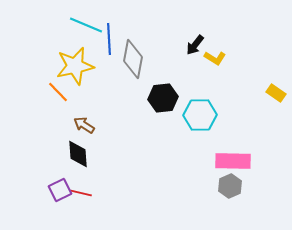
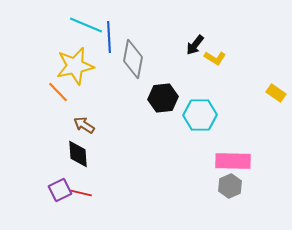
blue line: moved 2 px up
